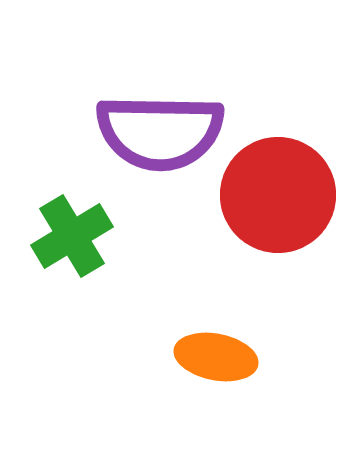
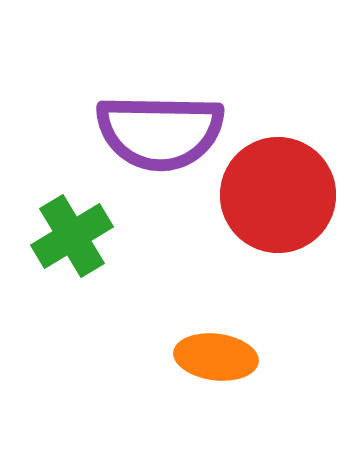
orange ellipse: rotated 4 degrees counterclockwise
